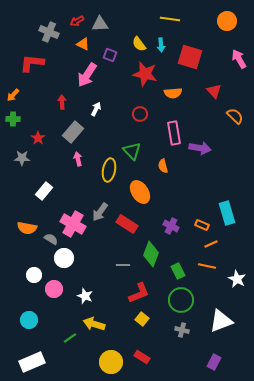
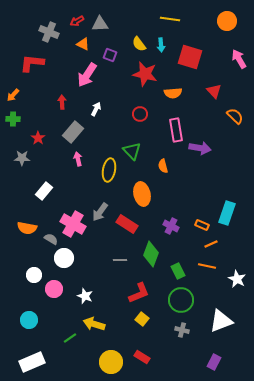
pink rectangle at (174, 133): moved 2 px right, 3 px up
orange ellipse at (140, 192): moved 2 px right, 2 px down; rotated 20 degrees clockwise
cyan rectangle at (227, 213): rotated 35 degrees clockwise
gray line at (123, 265): moved 3 px left, 5 px up
